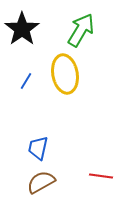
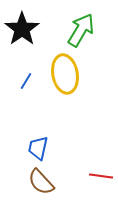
brown semicircle: rotated 104 degrees counterclockwise
